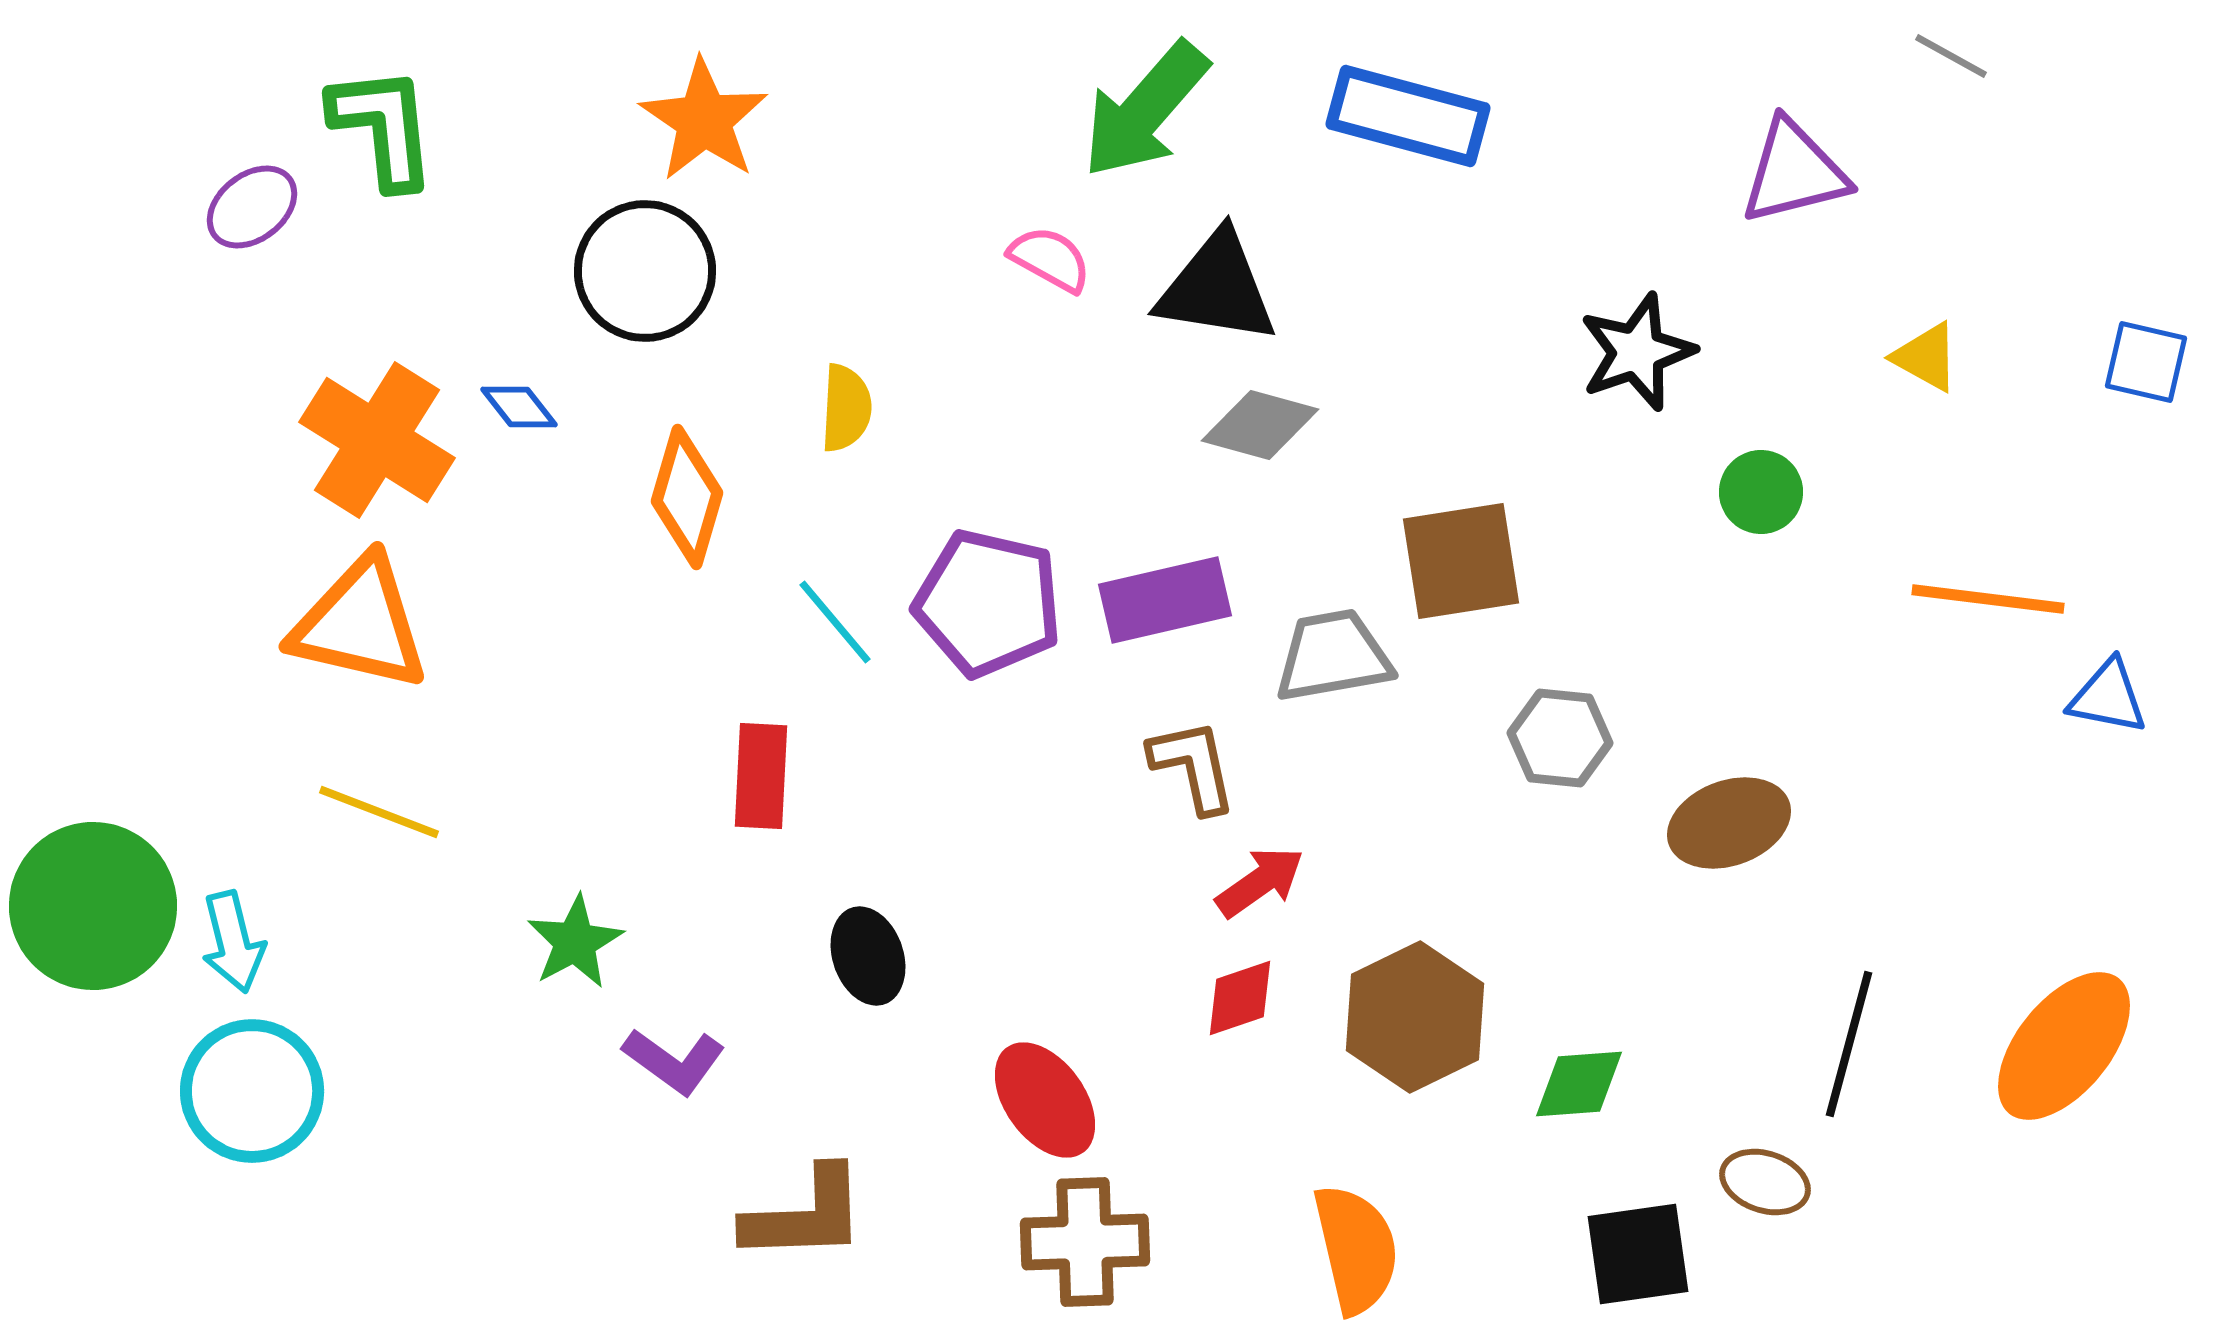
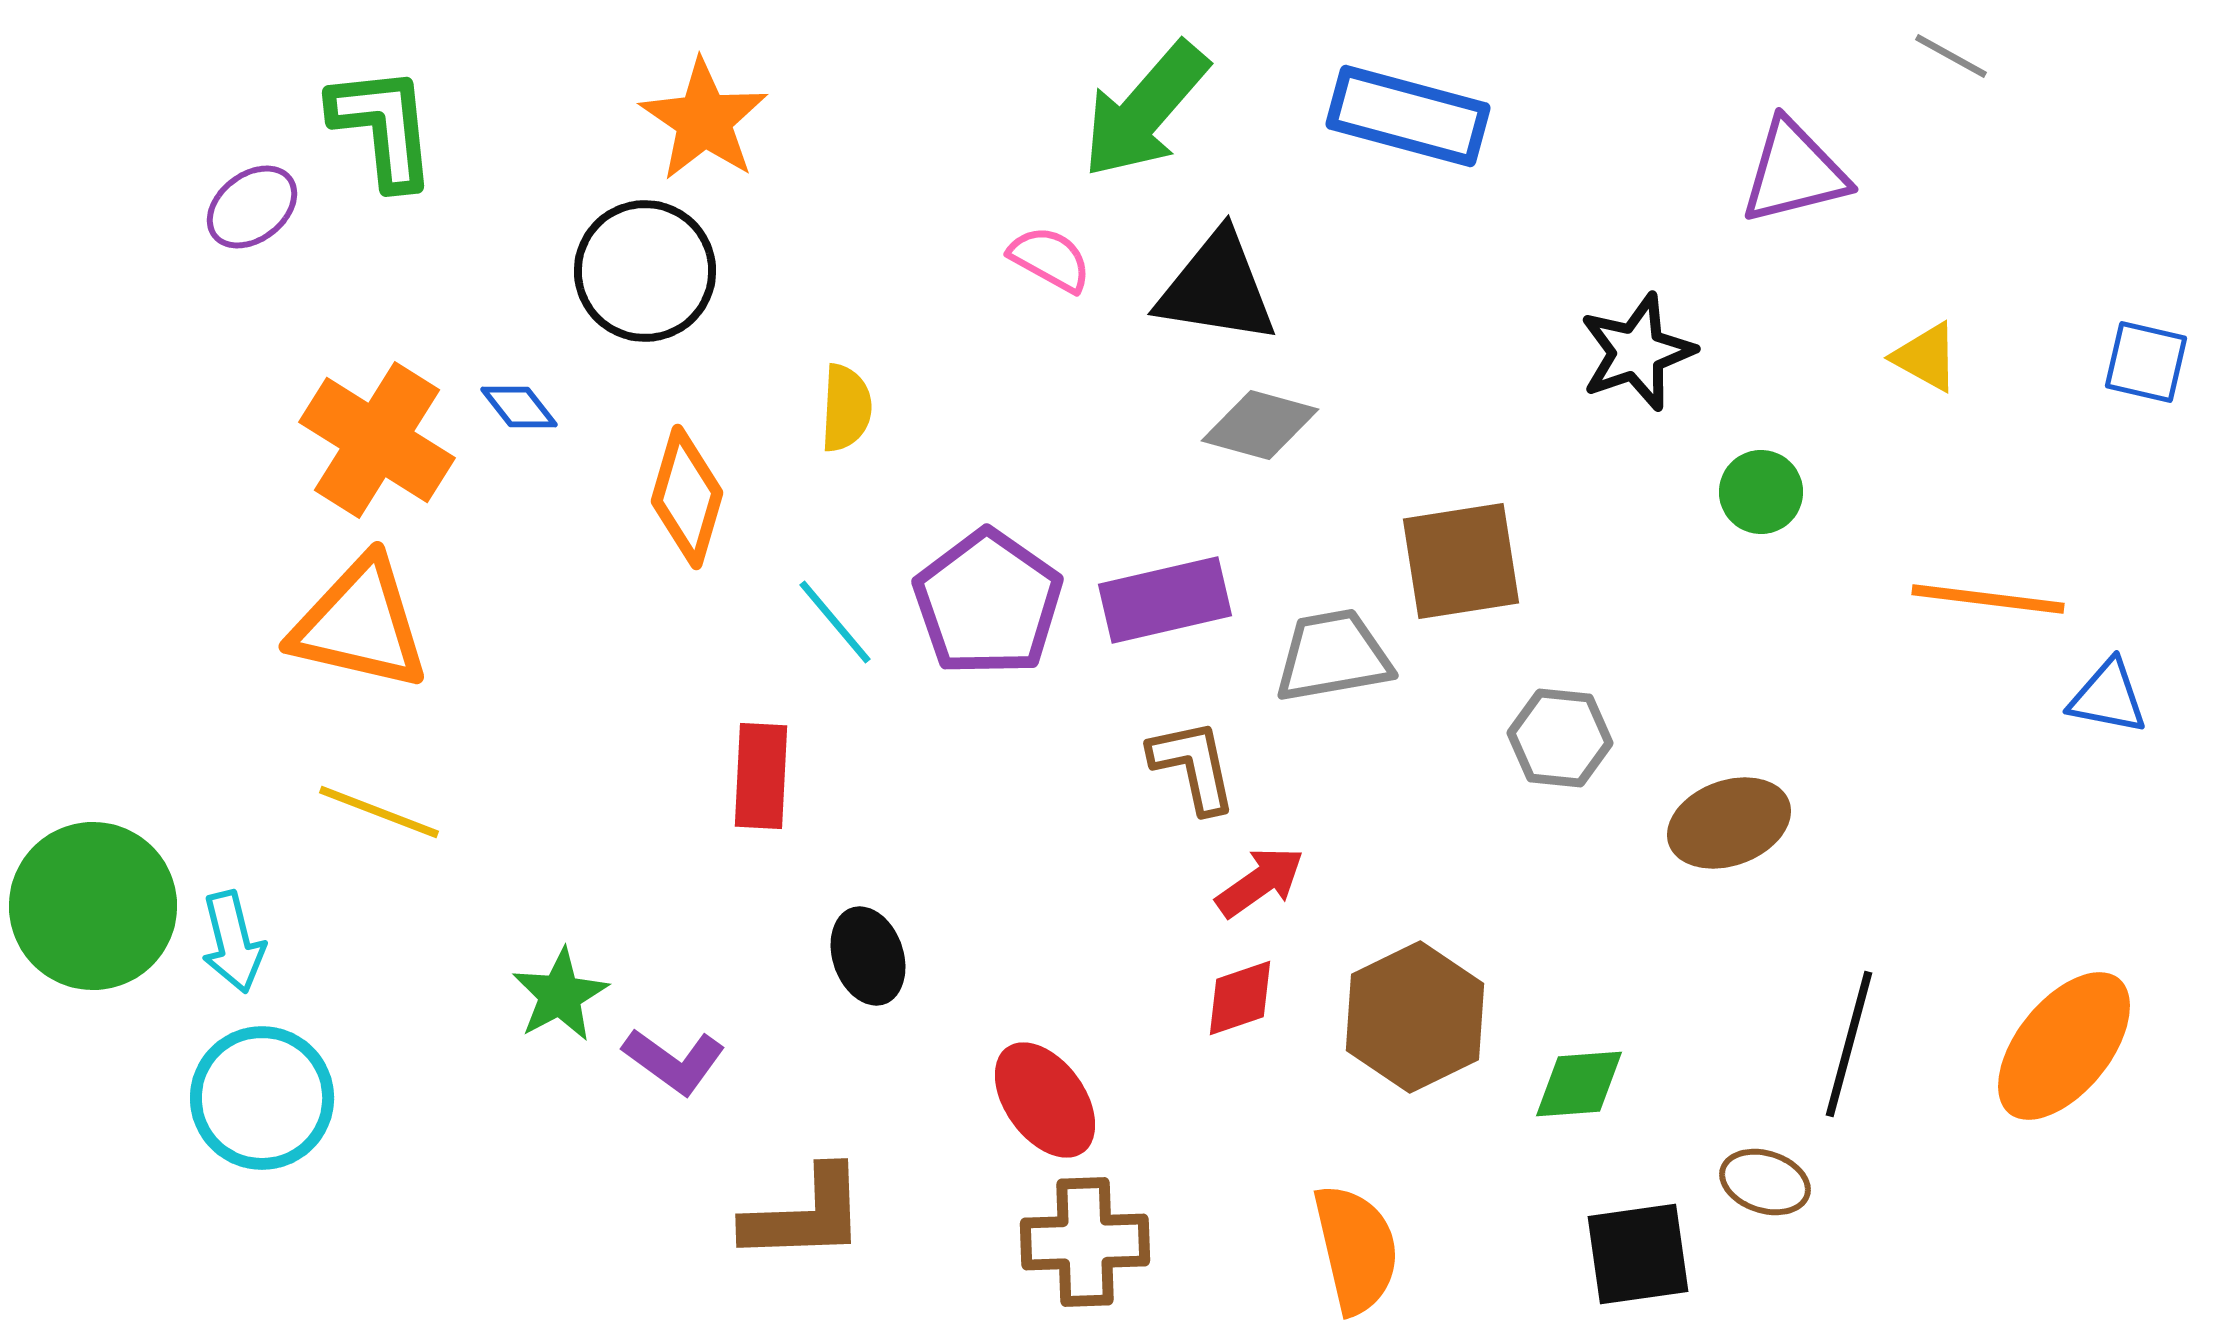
purple pentagon at (988, 603): rotated 22 degrees clockwise
green star at (575, 942): moved 15 px left, 53 px down
cyan circle at (252, 1091): moved 10 px right, 7 px down
